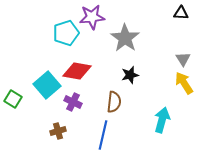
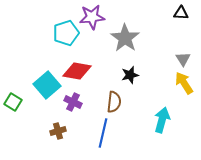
green square: moved 3 px down
blue line: moved 2 px up
